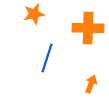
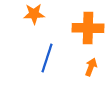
orange star: rotated 10 degrees clockwise
orange arrow: moved 17 px up
